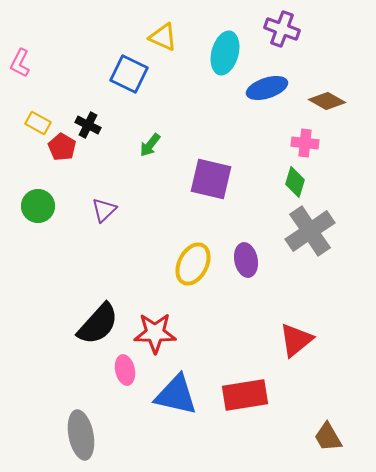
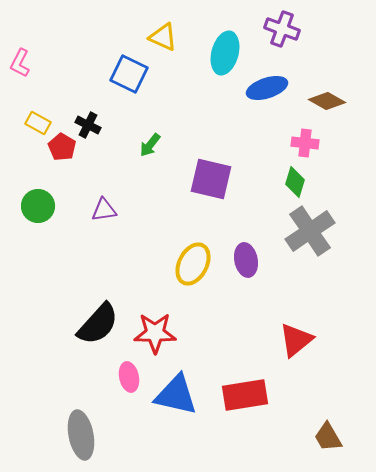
purple triangle: rotated 36 degrees clockwise
pink ellipse: moved 4 px right, 7 px down
